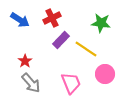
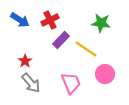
red cross: moved 2 px left, 2 px down
